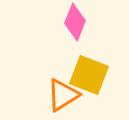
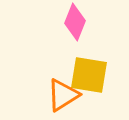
yellow square: rotated 12 degrees counterclockwise
